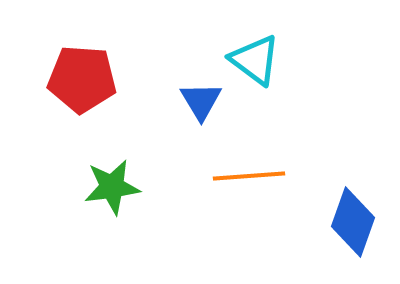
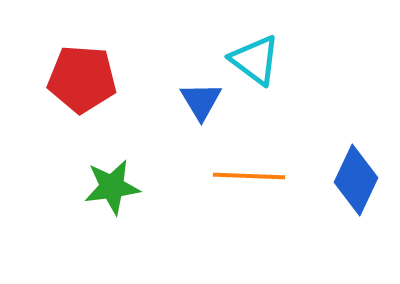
orange line: rotated 6 degrees clockwise
blue diamond: moved 3 px right, 42 px up; rotated 6 degrees clockwise
